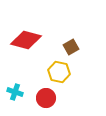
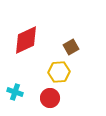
red diamond: rotated 40 degrees counterclockwise
yellow hexagon: rotated 15 degrees counterclockwise
red circle: moved 4 px right
